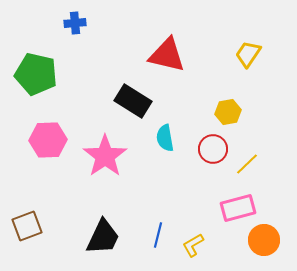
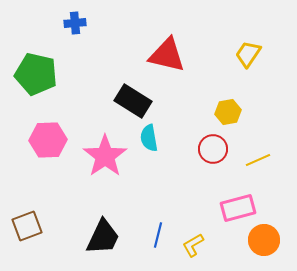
cyan semicircle: moved 16 px left
yellow line: moved 11 px right, 4 px up; rotated 20 degrees clockwise
